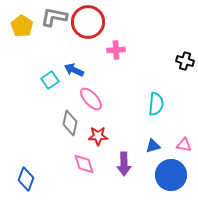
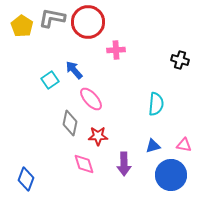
gray L-shape: moved 2 px left, 1 px down
black cross: moved 5 px left, 1 px up
blue arrow: rotated 24 degrees clockwise
